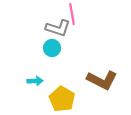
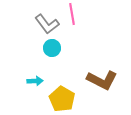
gray L-shape: moved 11 px left, 4 px up; rotated 35 degrees clockwise
